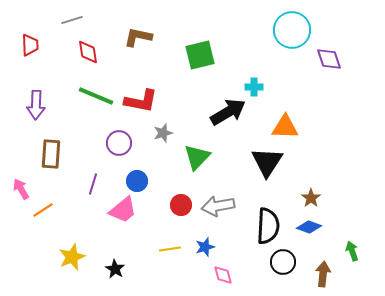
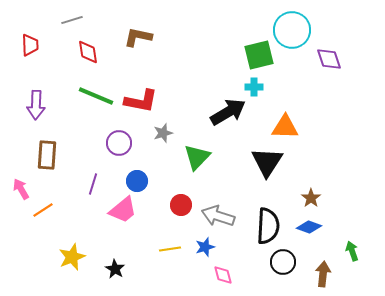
green square: moved 59 px right
brown rectangle: moved 4 px left, 1 px down
gray arrow: moved 10 px down; rotated 28 degrees clockwise
